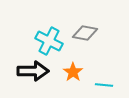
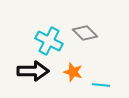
gray diamond: rotated 35 degrees clockwise
orange star: rotated 18 degrees counterclockwise
cyan line: moved 3 px left
